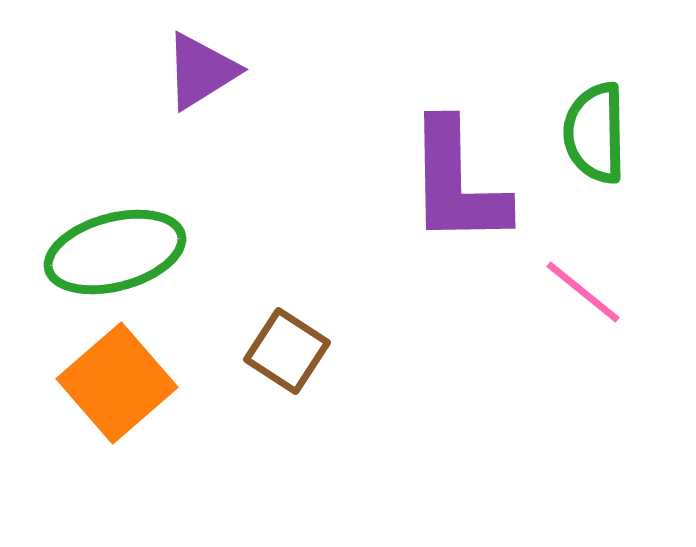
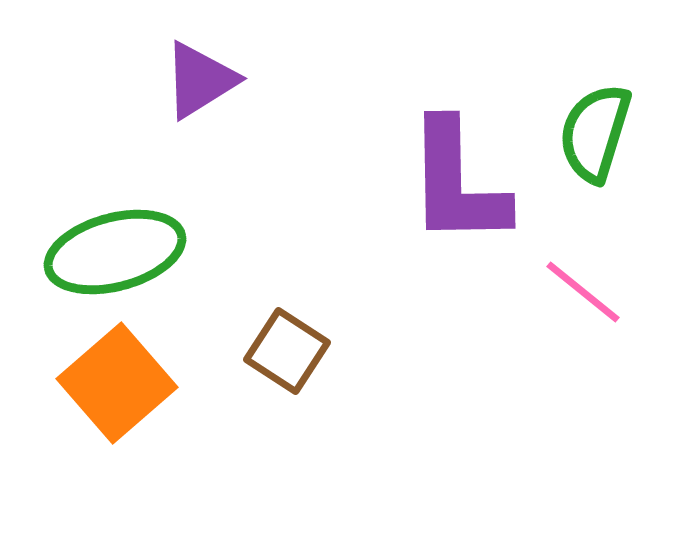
purple triangle: moved 1 px left, 9 px down
green semicircle: rotated 18 degrees clockwise
